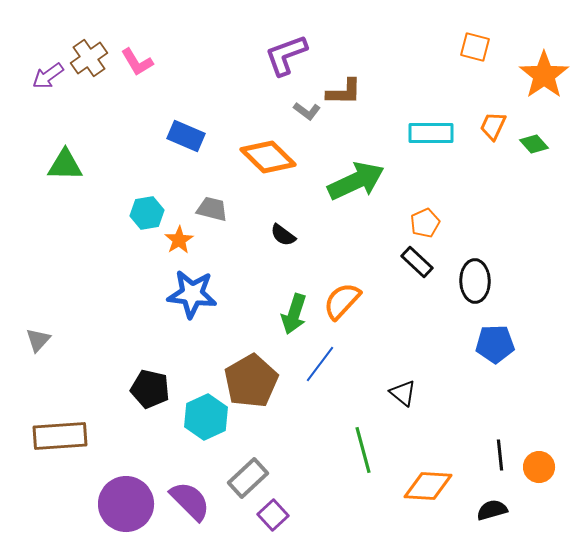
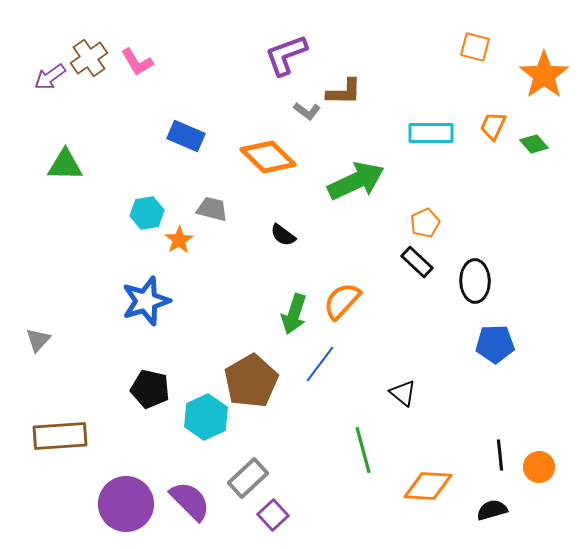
purple arrow at (48, 76): moved 2 px right, 1 px down
blue star at (192, 294): moved 46 px left, 7 px down; rotated 24 degrees counterclockwise
